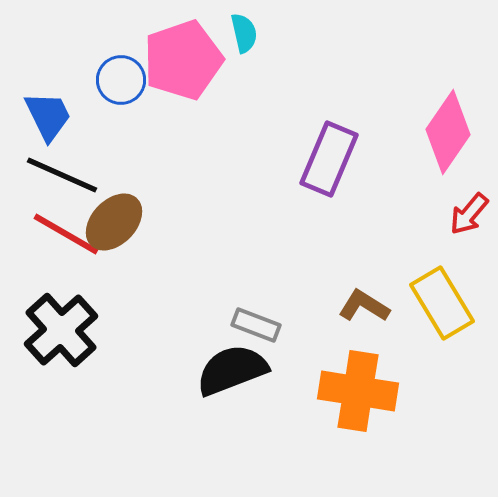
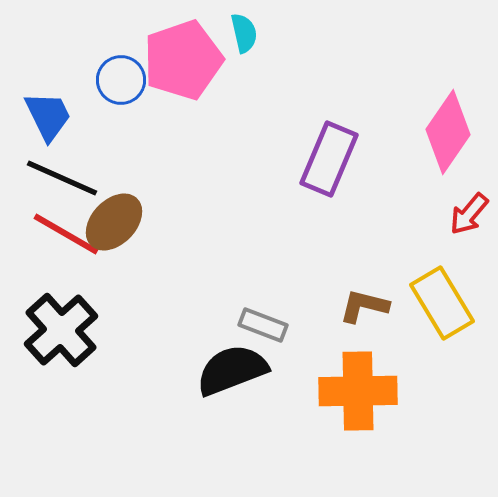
black line: moved 3 px down
brown L-shape: rotated 18 degrees counterclockwise
gray rectangle: moved 7 px right
orange cross: rotated 10 degrees counterclockwise
